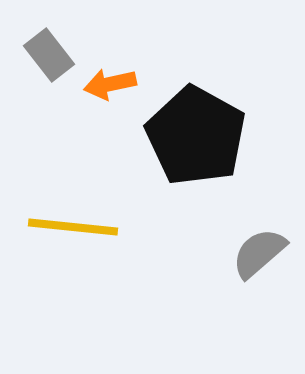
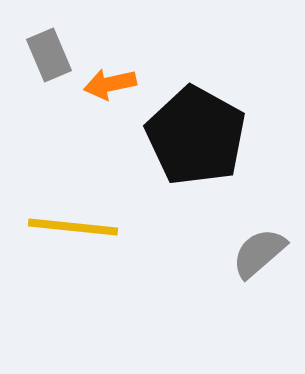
gray rectangle: rotated 15 degrees clockwise
